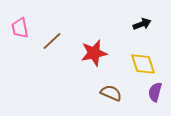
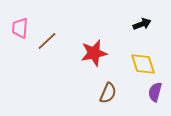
pink trapezoid: rotated 15 degrees clockwise
brown line: moved 5 px left
brown semicircle: moved 3 px left; rotated 90 degrees clockwise
